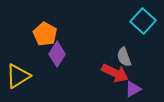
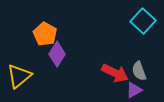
gray semicircle: moved 15 px right, 14 px down
yellow triangle: moved 1 px right; rotated 8 degrees counterclockwise
purple triangle: moved 1 px right, 1 px down
